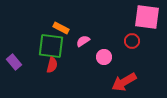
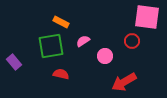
orange rectangle: moved 6 px up
green square: rotated 16 degrees counterclockwise
pink circle: moved 1 px right, 1 px up
red semicircle: moved 9 px right, 9 px down; rotated 91 degrees counterclockwise
